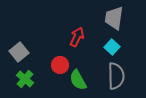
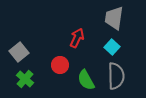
red arrow: moved 1 px down
green semicircle: moved 8 px right
